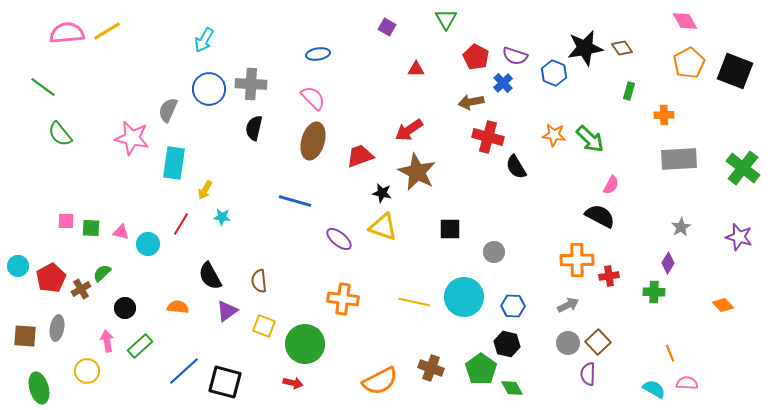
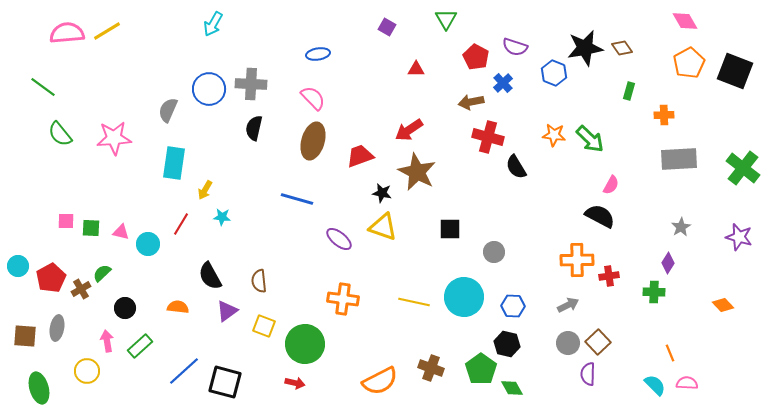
cyan arrow at (204, 40): moved 9 px right, 16 px up
purple semicircle at (515, 56): moved 9 px up
pink star at (132, 138): moved 18 px left; rotated 16 degrees counterclockwise
blue line at (295, 201): moved 2 px right, 2 px up
red arrow at (293, 383): moved 2 px right
cyan semicircle at (654, 389): moved 1 px right, 4 px up; rotated 15 degrees clockwise
